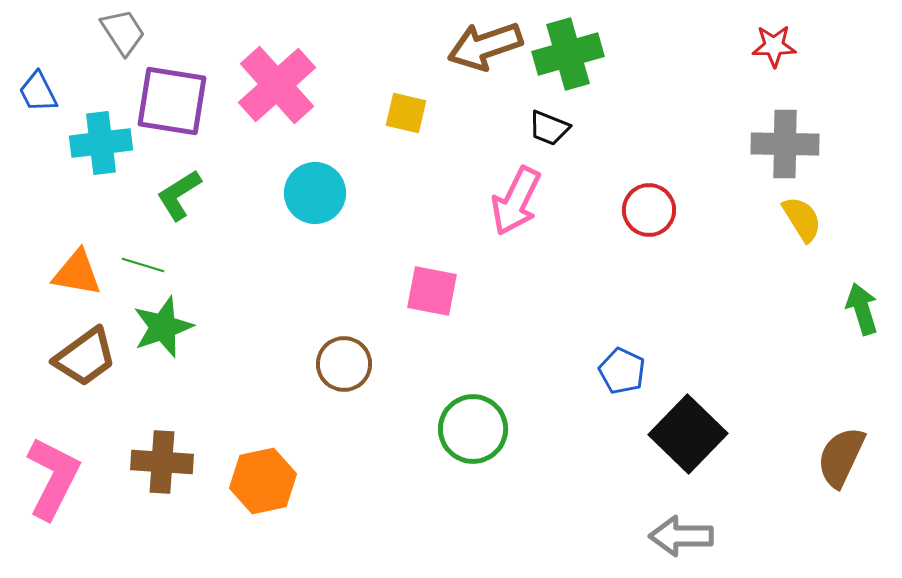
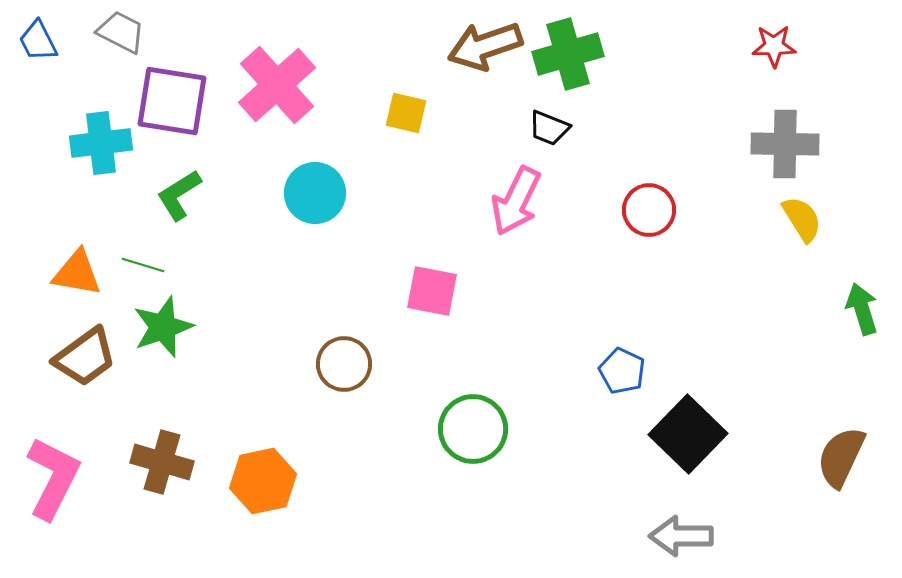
gray trapezoid: moved 2 px left; rotated 30 degrees counterclockwise
blue trapezoid: moved 51 px up
brown cross: rotated 12 degrees clockwise
